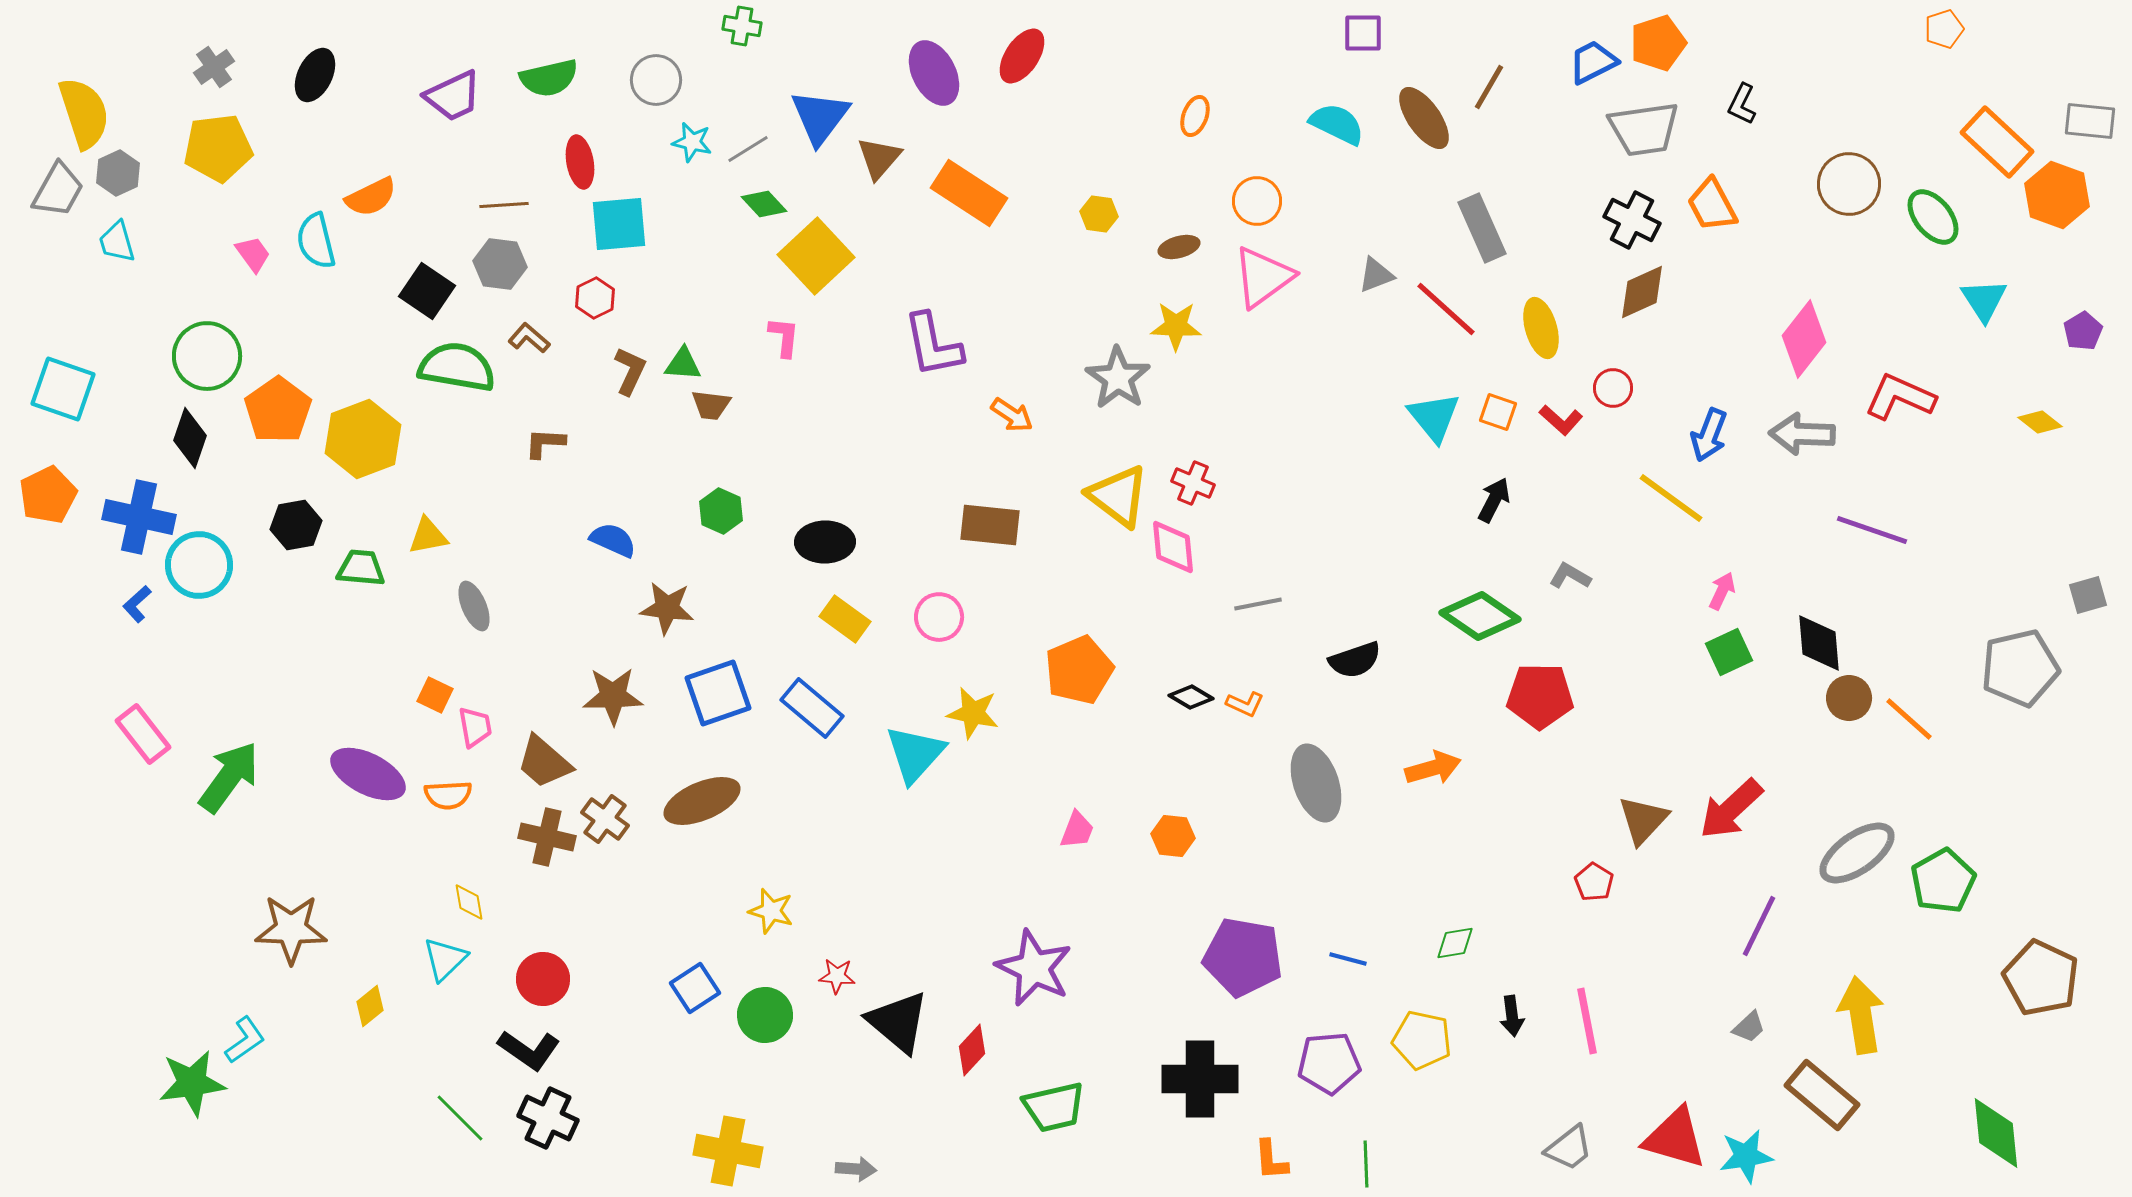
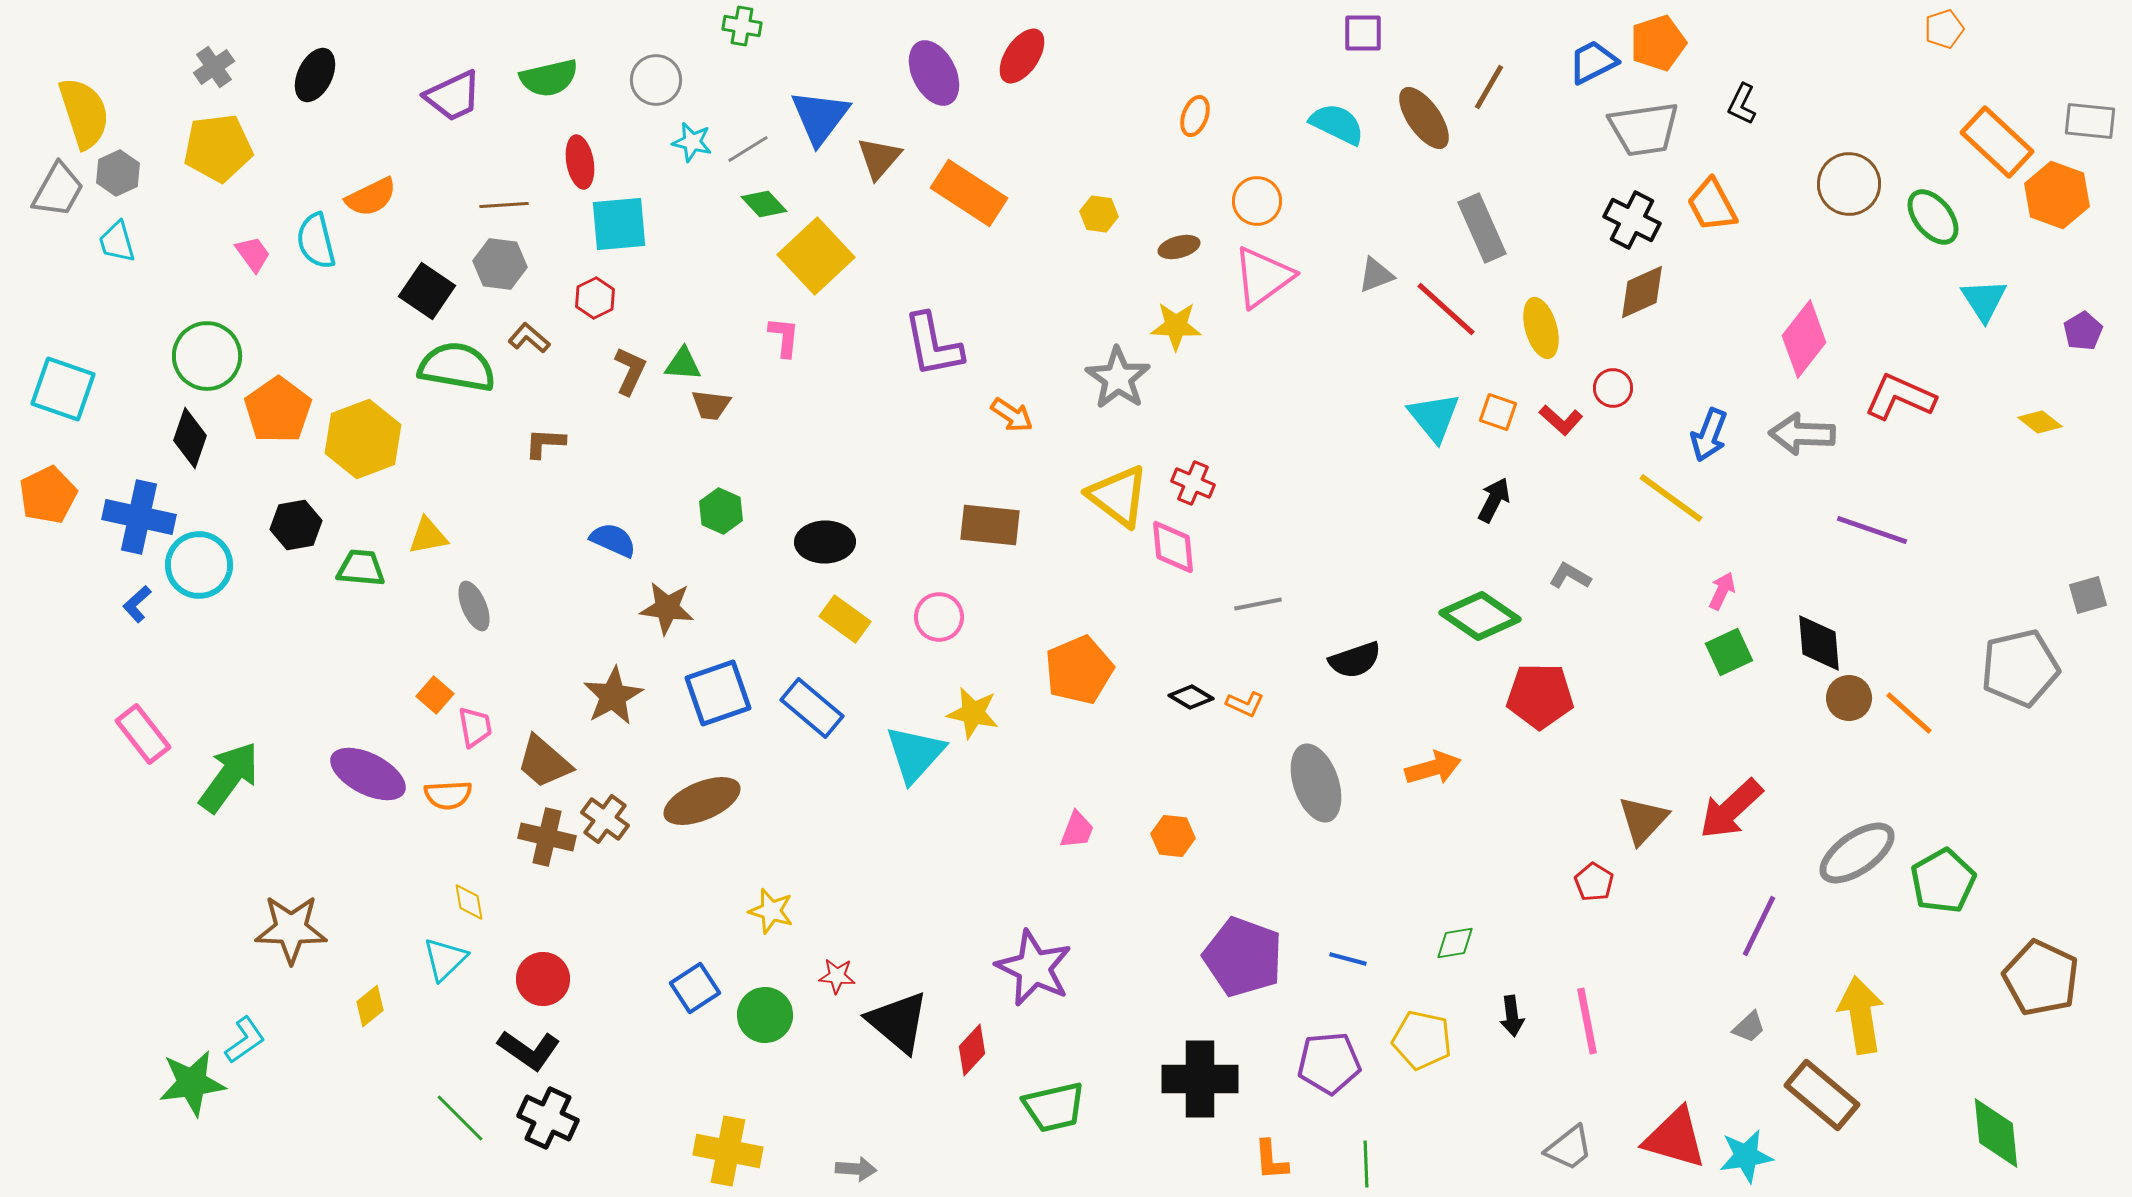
orange square at (435, 695): rotated 15 degrees clockwise
brown star at (613, 696): rotated 28 degrees counterclockwise
orange line at (1909, 719): moved 6 px up
purple pentagon at (1243, 957): rotated 10 degrees clockwise
